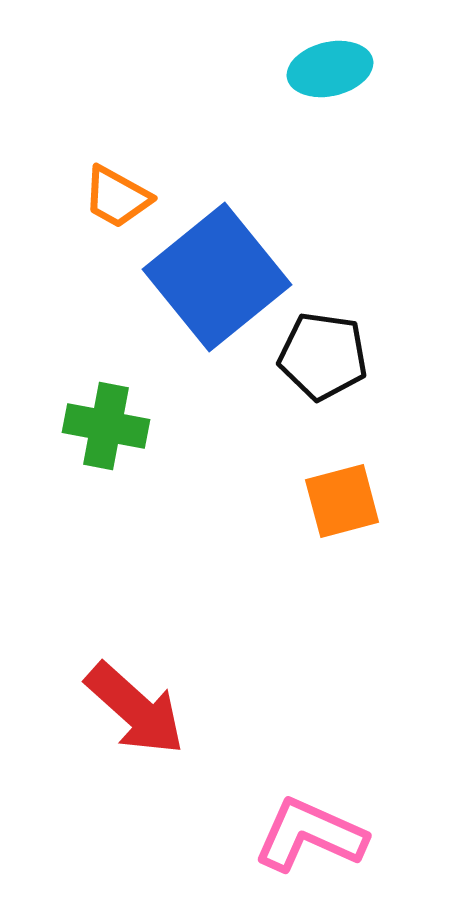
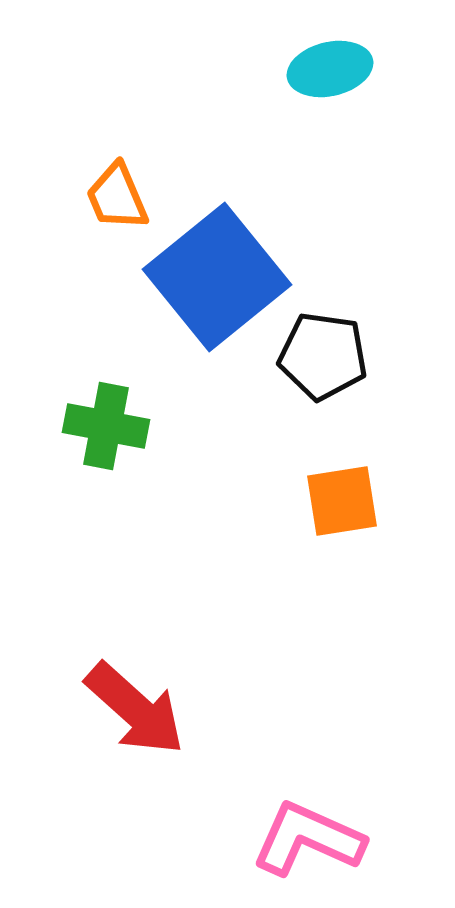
orange trapezoid: rotated 38 degrees clockwise
orange square: rotated 6 degrees clockwise
pink L-shape: moved 2 px left, 4 px down
